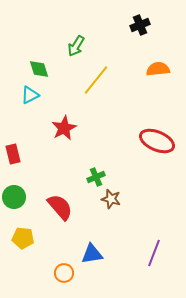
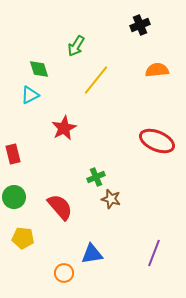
orange semicircle: moved 1 px left, 1 px down
